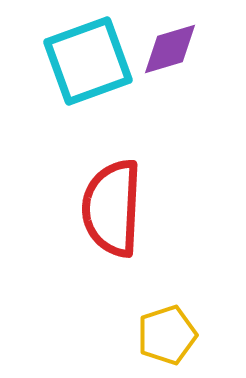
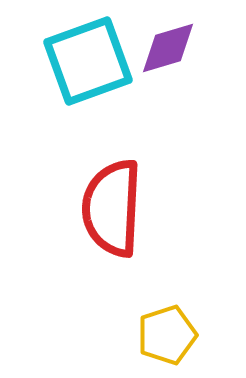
purple diamond: moved 2 px left, 1 px up
